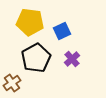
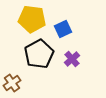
yellow pentagon: moved 2 px right, 3 px up
blue square: moved 1 px right, 2 px up
black pentagon: moved 3 px right, 4 px up
